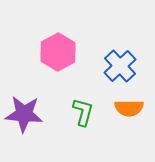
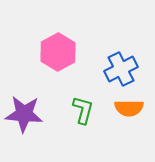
blue cross: moved 1 px right, 3 px down; rotated 16 degrees clockwise
green L-shape: moved 2 px up
